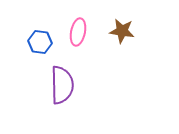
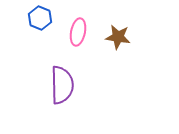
brown star: moved 4 px left, 6 px down
blue hexagon: moved 24 px up; rotated 15 degrees clockwise
